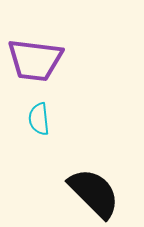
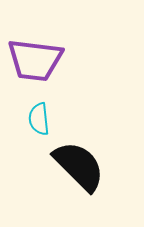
black semicircle: moved 15 px left, 27 px up
